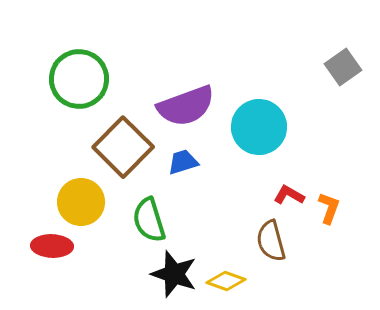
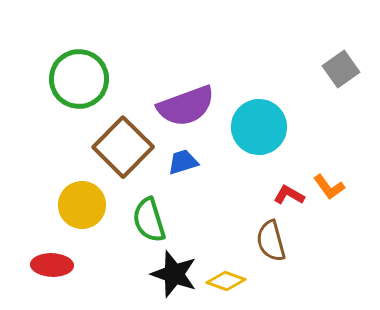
gray square: moved 2 px left, 2 px down
yellow circle: moved 1 px right, 3 px down
orange L-shape: moved 21 px up; rotated 124 degrees clockwise
red ellipse: moved 19 px down
